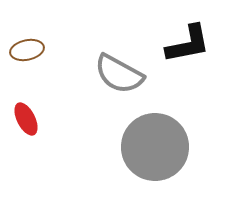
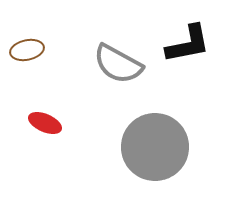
gray semicircle: moved 1 px left, 10 px up
red ellipse: moved 19 px right, 4 px down; rotated 40 degrees counterclockwise
